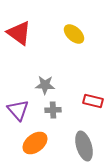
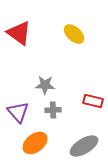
purple triangle: moved 2 px down
gray ellipse: rotated 76 degrees clockwise
